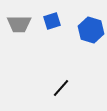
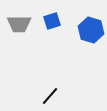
black line: moved 11 px left, 8 px down
